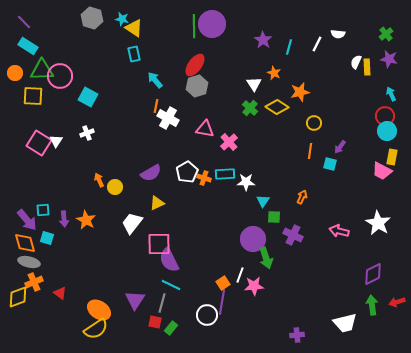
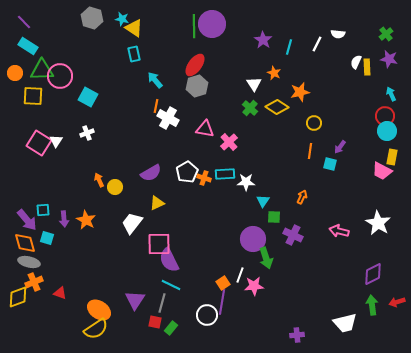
red triangle at (60, 293): rotated 16 degrees counterclockwise
